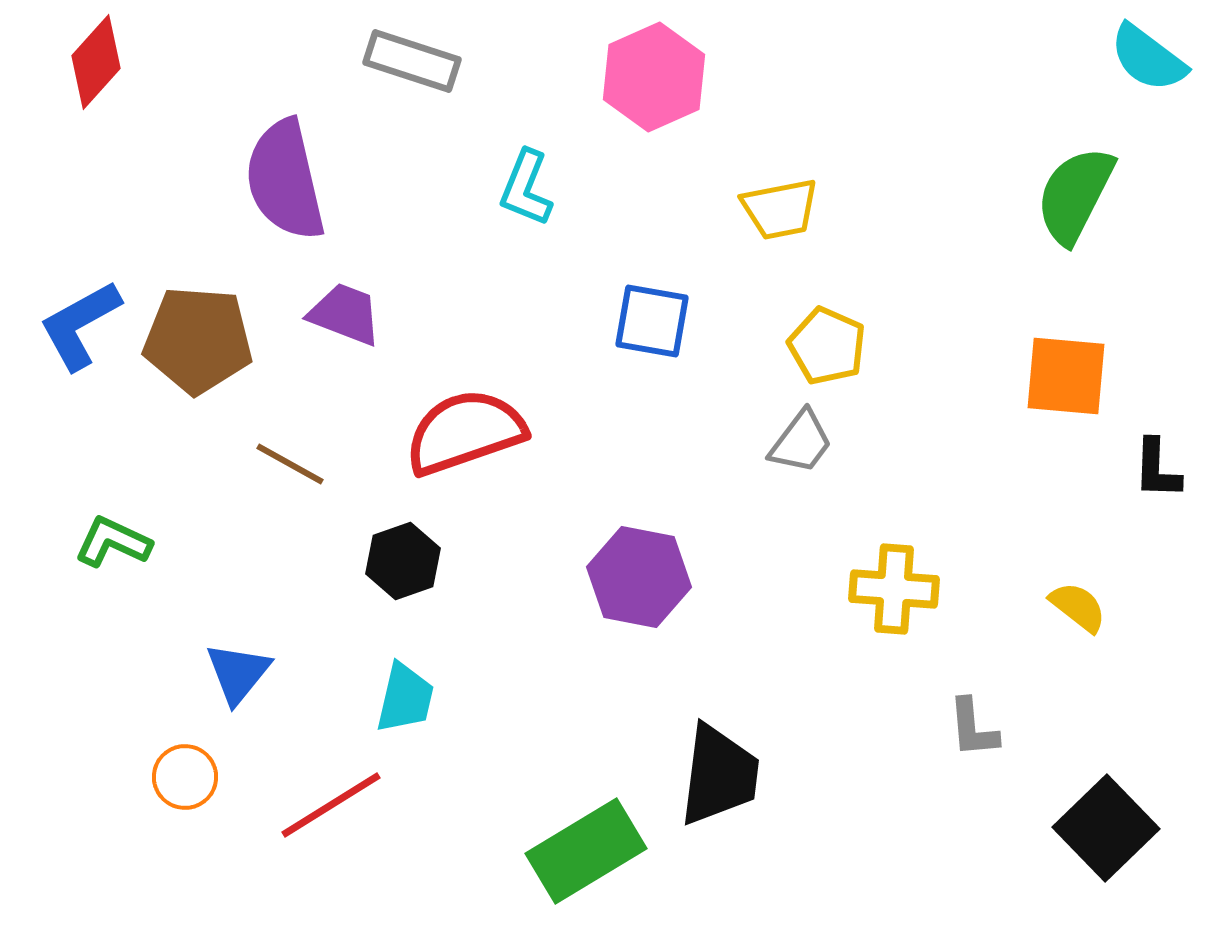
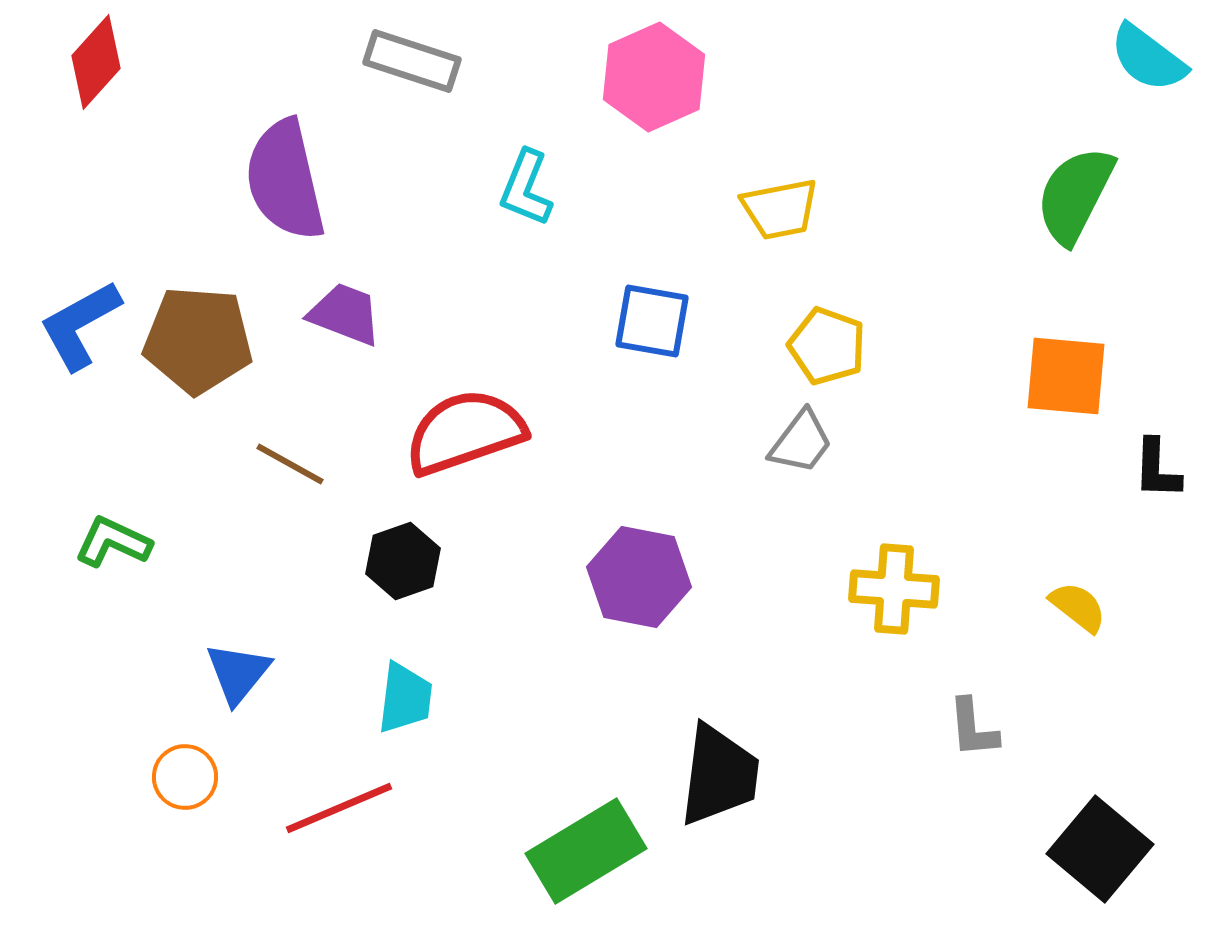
yellow pentagon: rotated 4 degrees counterclockwise
cyan trapezoid: rotated 6 degrees counterclockwise
red line: moved 8 px right, 3 px down; rotated 9 degrees clockwise
black square: moved 6 px left, 21 px down; rotated 6 degrees counterclockwise
